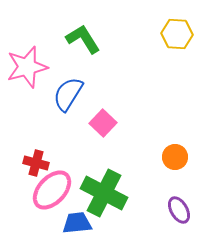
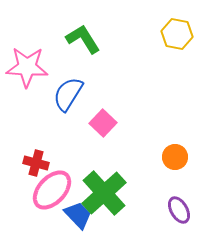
yellow hexagon: rotated 8 degrees clockwise
pink star: rotated 18 degrees clockwise
green cross: rotated 21 degrees clockwise
blue trapezoid: moved 1 px right, 8 px up; rotated 52 degrees clockwise
